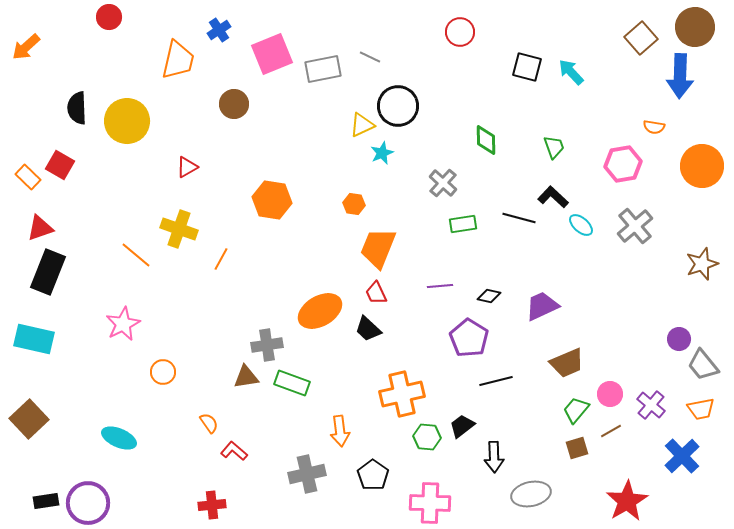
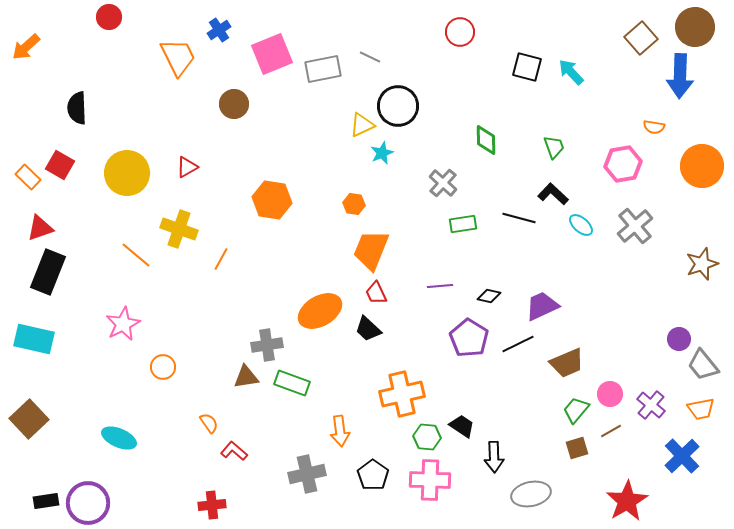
orange trapezoid at (178, 60): moved 3 px up; rotated 39 degrees counterclockwise
yellow circle at (127, 121): moved 52 px down
black L-shape at (553, 197): moved 3 px up
orange trapezoid at (378, 248): moved 7 px left, 2 px down
orange circle at (163, 372): moved 5 px up
black line at (496, 381): moved 22 px right, 37 px up; rotated 12 degrees counterclockwise
black trapezoid at (462, 426): rotated 72 degrees clockwise
pink cross at (430, 503): moved 23 px up
